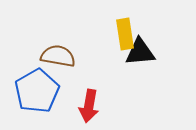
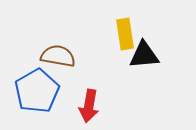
black triangle: moved 4 px right, 3 px down
